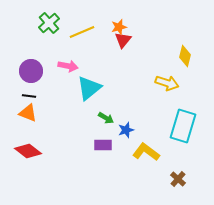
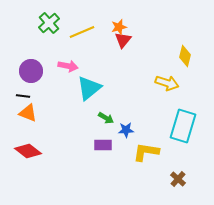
black line: moved 6 px left
blue star: rotated 14 degrees clockwise
yellow L-shape: rotated 28 degrees counterclockwise
